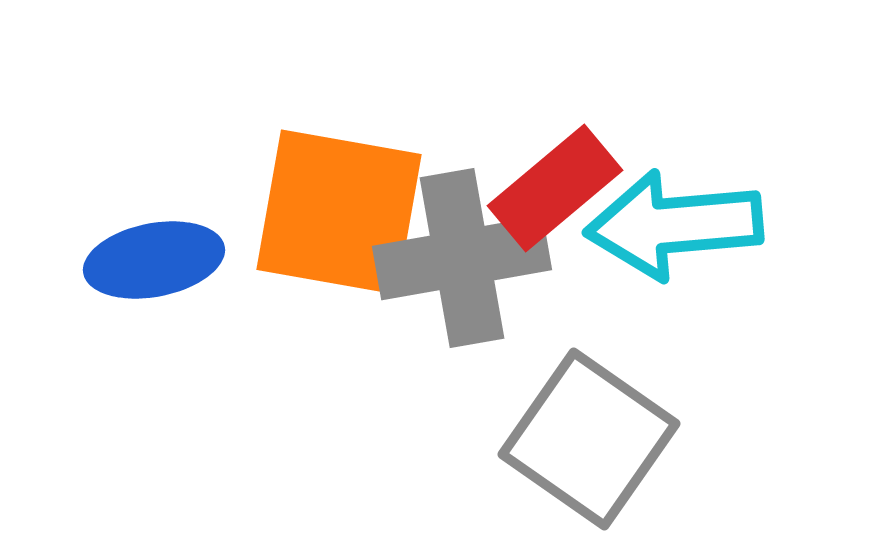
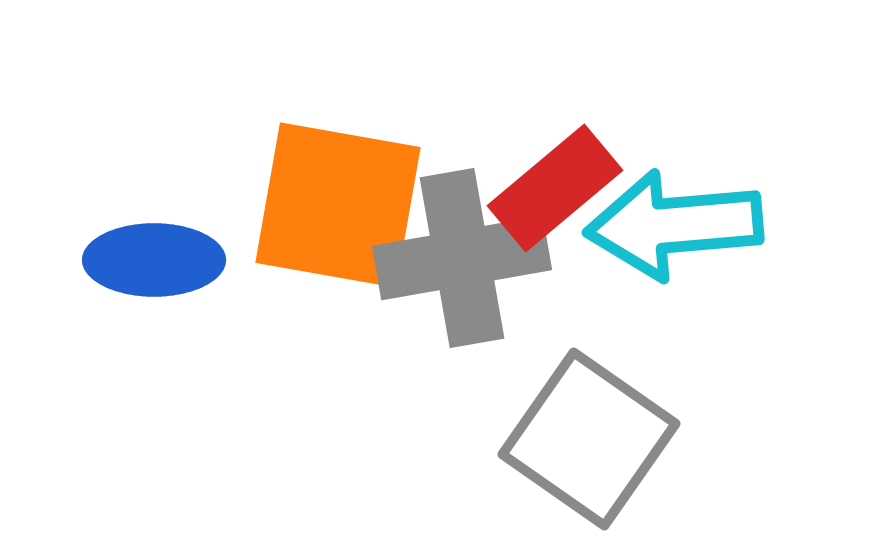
orange square: moved 1 px left, 7 px up
blue ellipse: rotated 11 degrees clockwise
